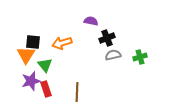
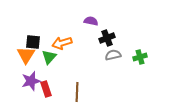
green triangle: moved 4 px right, 8 px up; rotated 21 degrees clockwise
